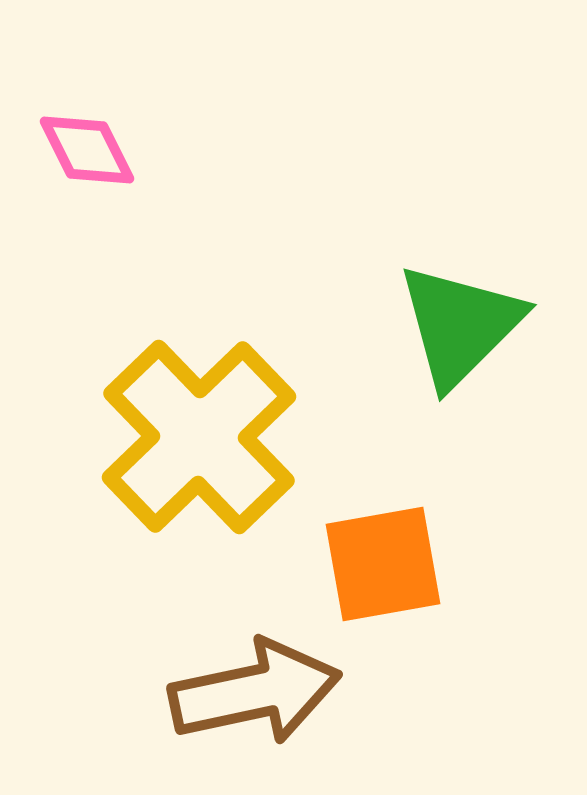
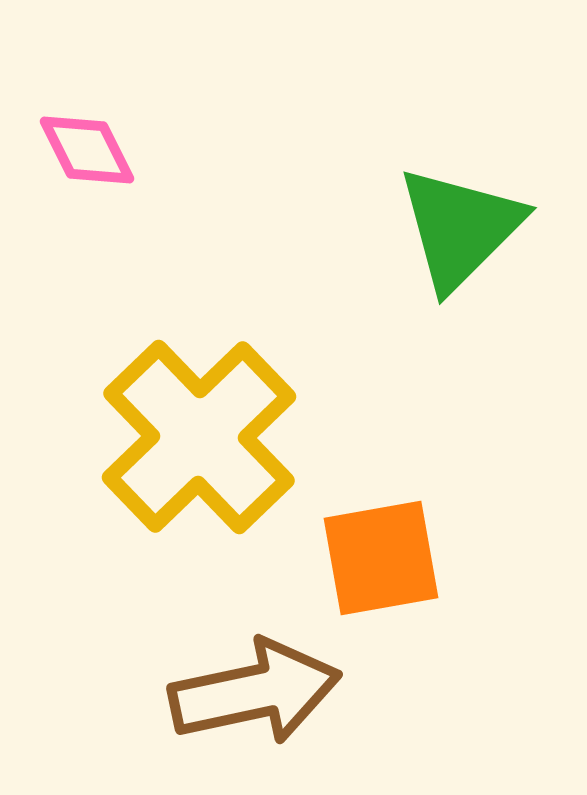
green triangle: moved 97 px up
orange square: moved 2 px left, 6 px up
